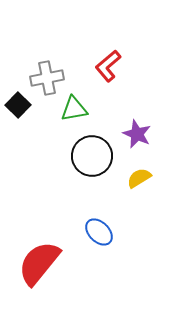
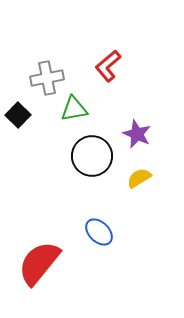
black square: moved 10 px down
